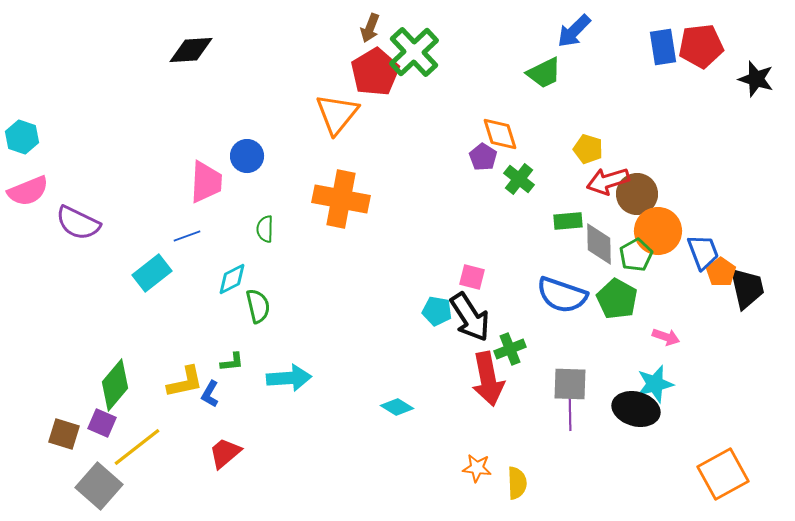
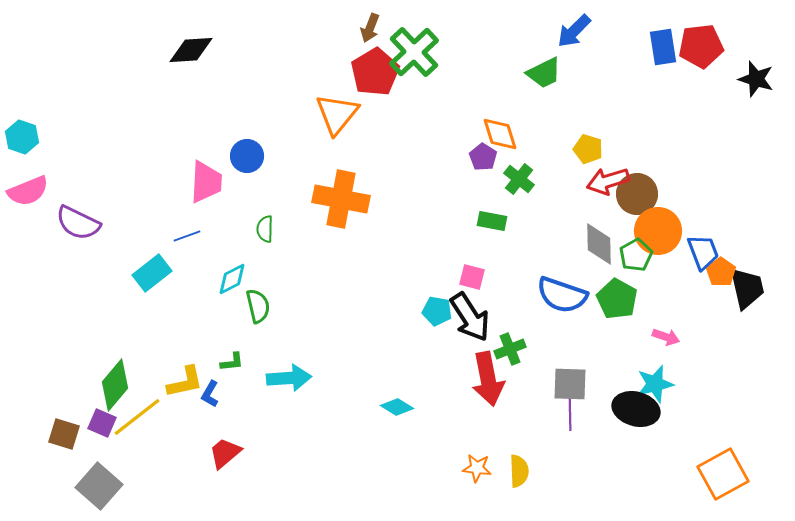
green rectangle at (568, 221): moved 76 px left; rotated 16 degrees clockwise
yellow line at (137, 447): moved 30 px up
yellow semicircle at (517, 483): moved 2 px right, 12 px up
